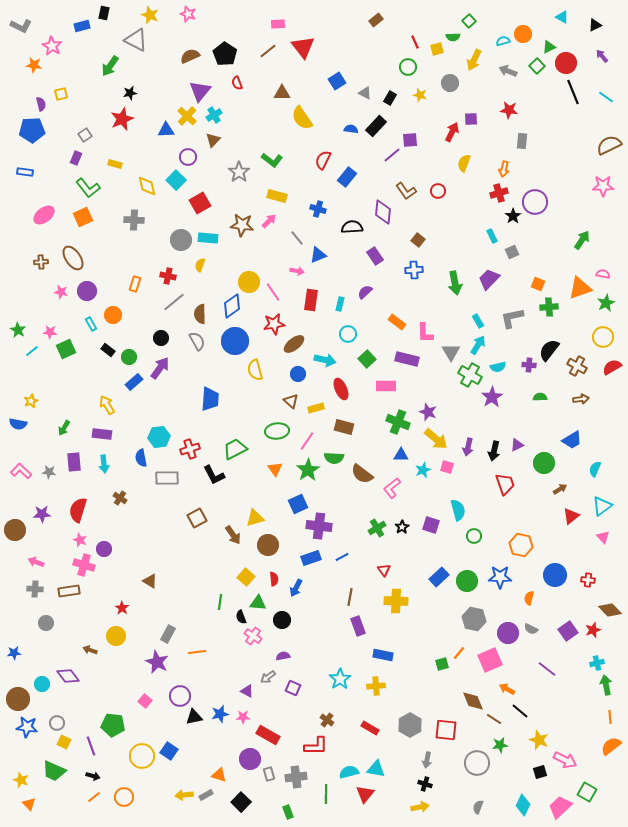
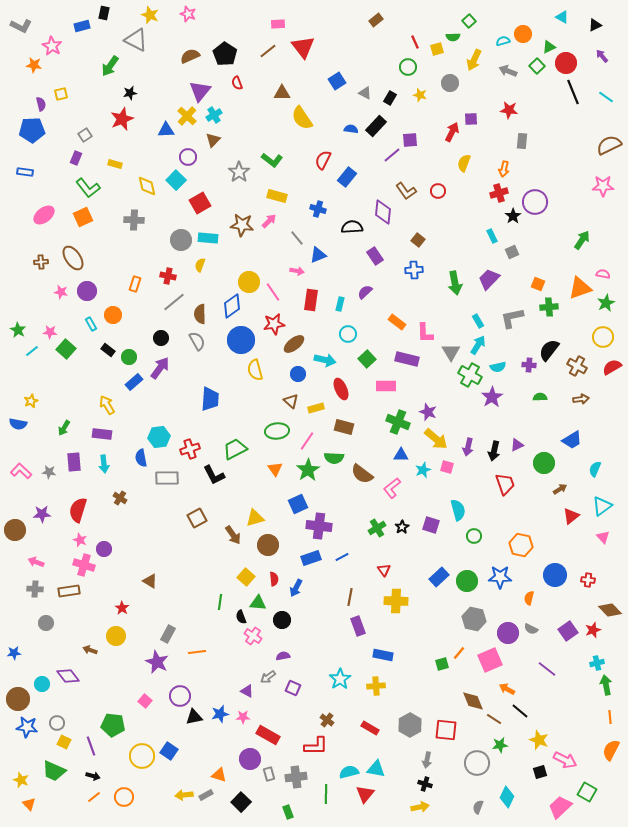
blue circle at (235, 341): moved 6 px right, 1 px up
green square at (66, 349): rotated 24 degrees counterclockwise
orange semicircle at (611, 746): moved 4 px down; rotated 25 degrees counterclockwise
cyan diamond at (523, 805): moved 16 px left, 8 px up
